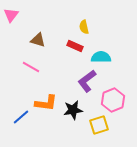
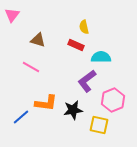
pink triangle: moved 1 px right
red rectangle: moved 1 px right, 1 px up
yellow square: rotated 30 degrees clockwise
